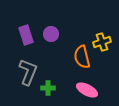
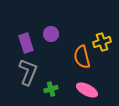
purple rectangle: moved 8 px down
green cross: moved 3 px right, 1 px down; rotated 16 degrees counterclockwise
